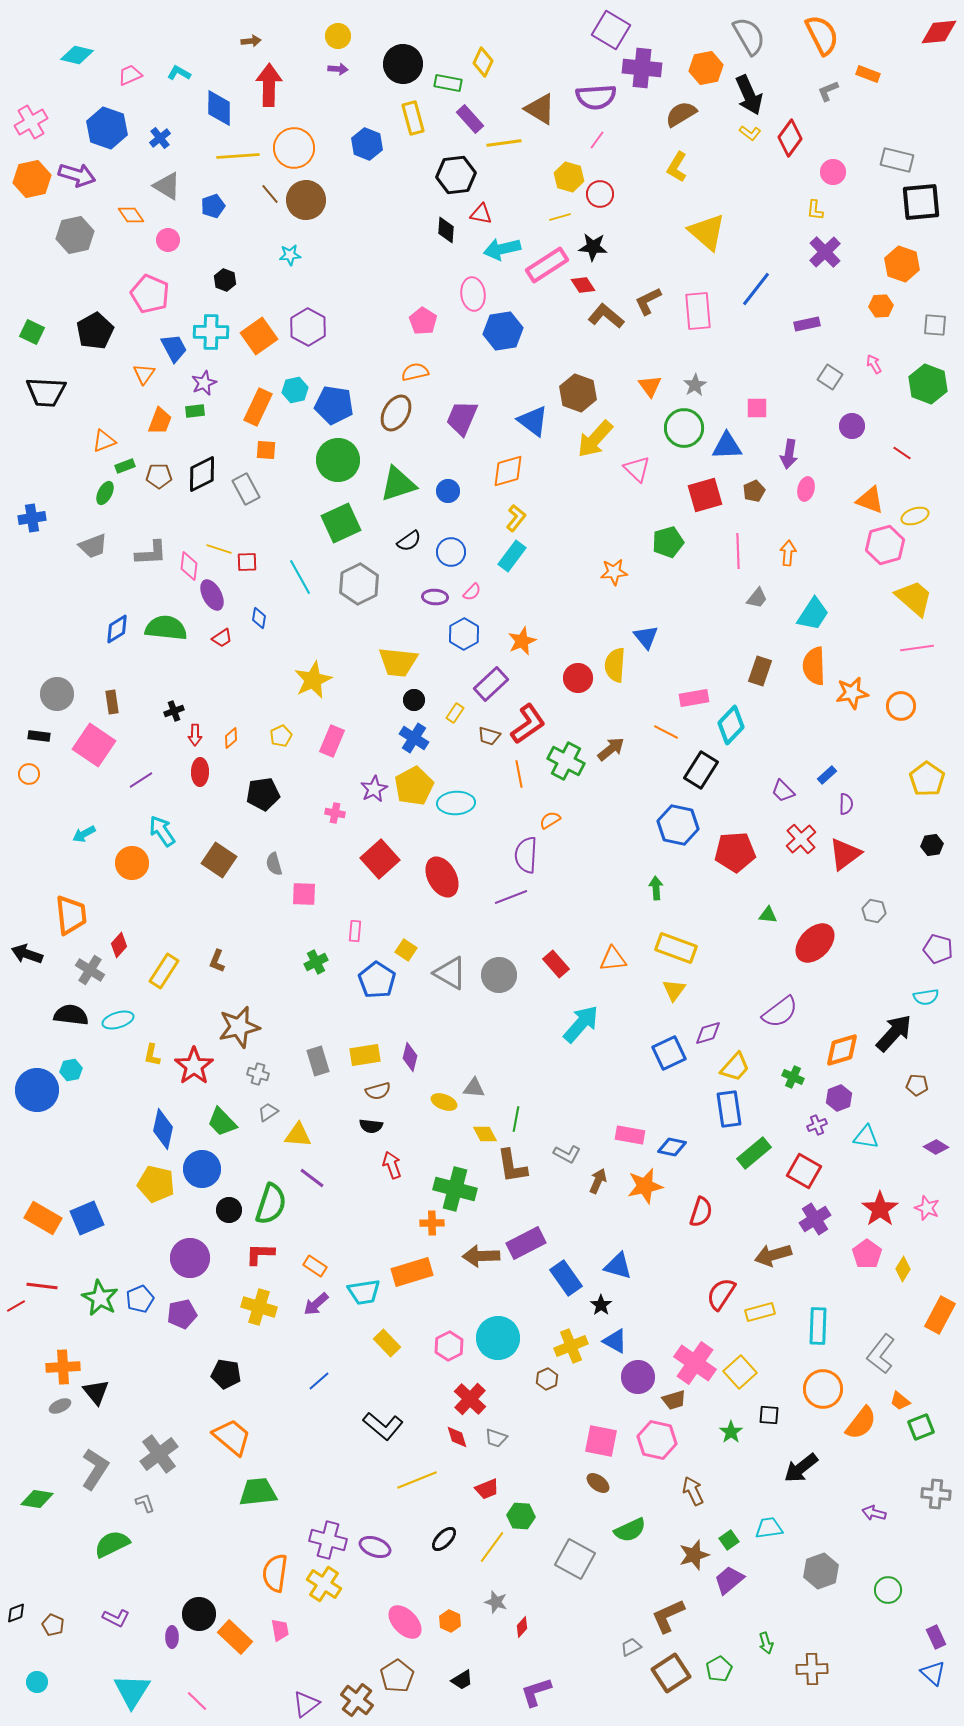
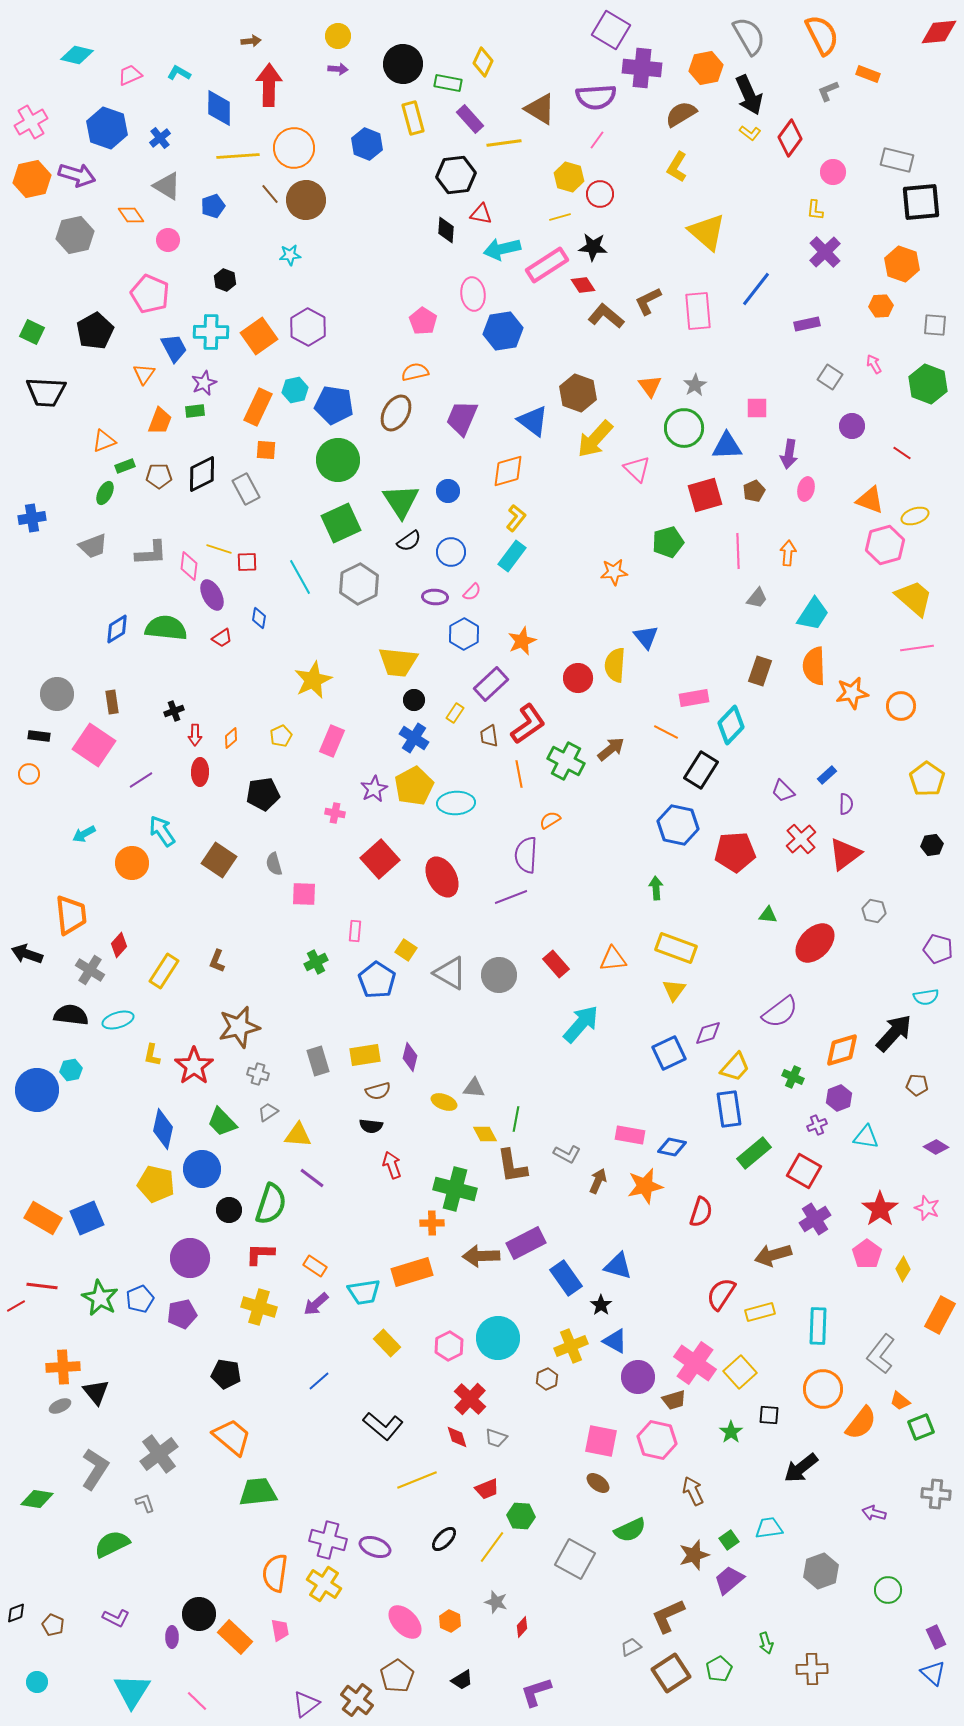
green triangle at (398, 484): moved 3 px right, 17 px down; rotated 45 degrees counterclockwise
brown trapezoid at (489, 736): rotated 65 degrees clockwise
